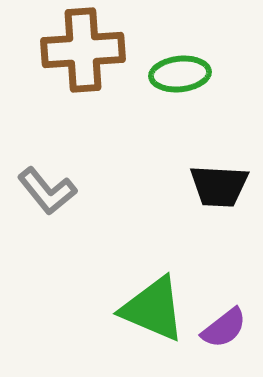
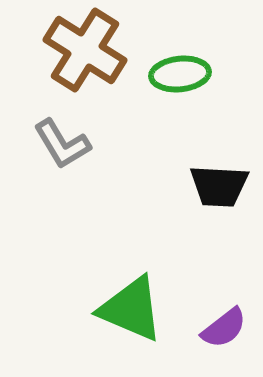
brown cross: moved 2 px right; rotated 36 degrees clockwise
gray L-shape: moved 15 px right, 47 px up; rotated 8 degrees clockwise
green triangle: moved 22 px left
